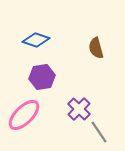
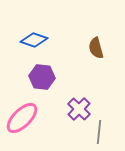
blue diamond: moved 2 px left
purple hexagon: rotated 15 degrees clockwise
pink ellipse: moved 2 px left, 3 px down
gray line: rotated 40 degrees clockwise
